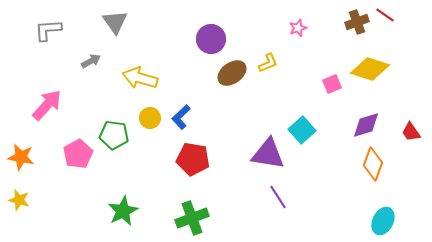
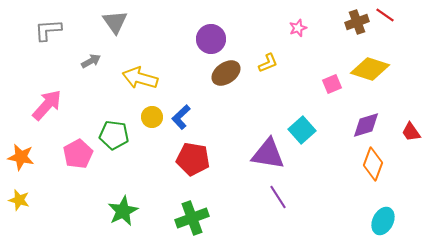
brown ellipse: moved 6 px left
yellow circle: moved 2 px right, 1 px up
